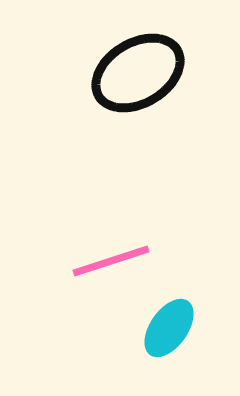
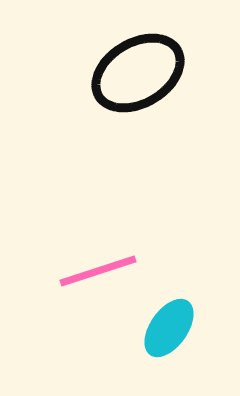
pink line: moved 13 px left, 10 px down
